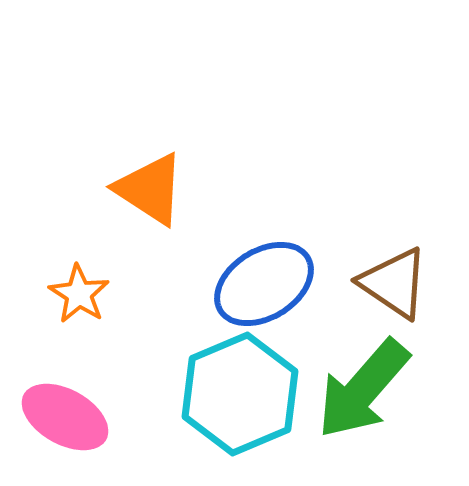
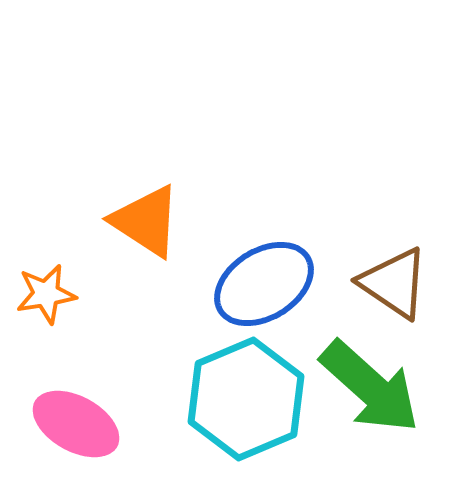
orange triangle: moved 4 px left, 32 px down
orange star: moved 33 px left; rotated 30 degrees clockwise
green arrow: moved 7 px right, 2 px up; rotated 89 degrees counterclockwise
cyan hexagon: moved 6 px right, 5 px down
pink ellipse: moved 11 px right, 7 px down
